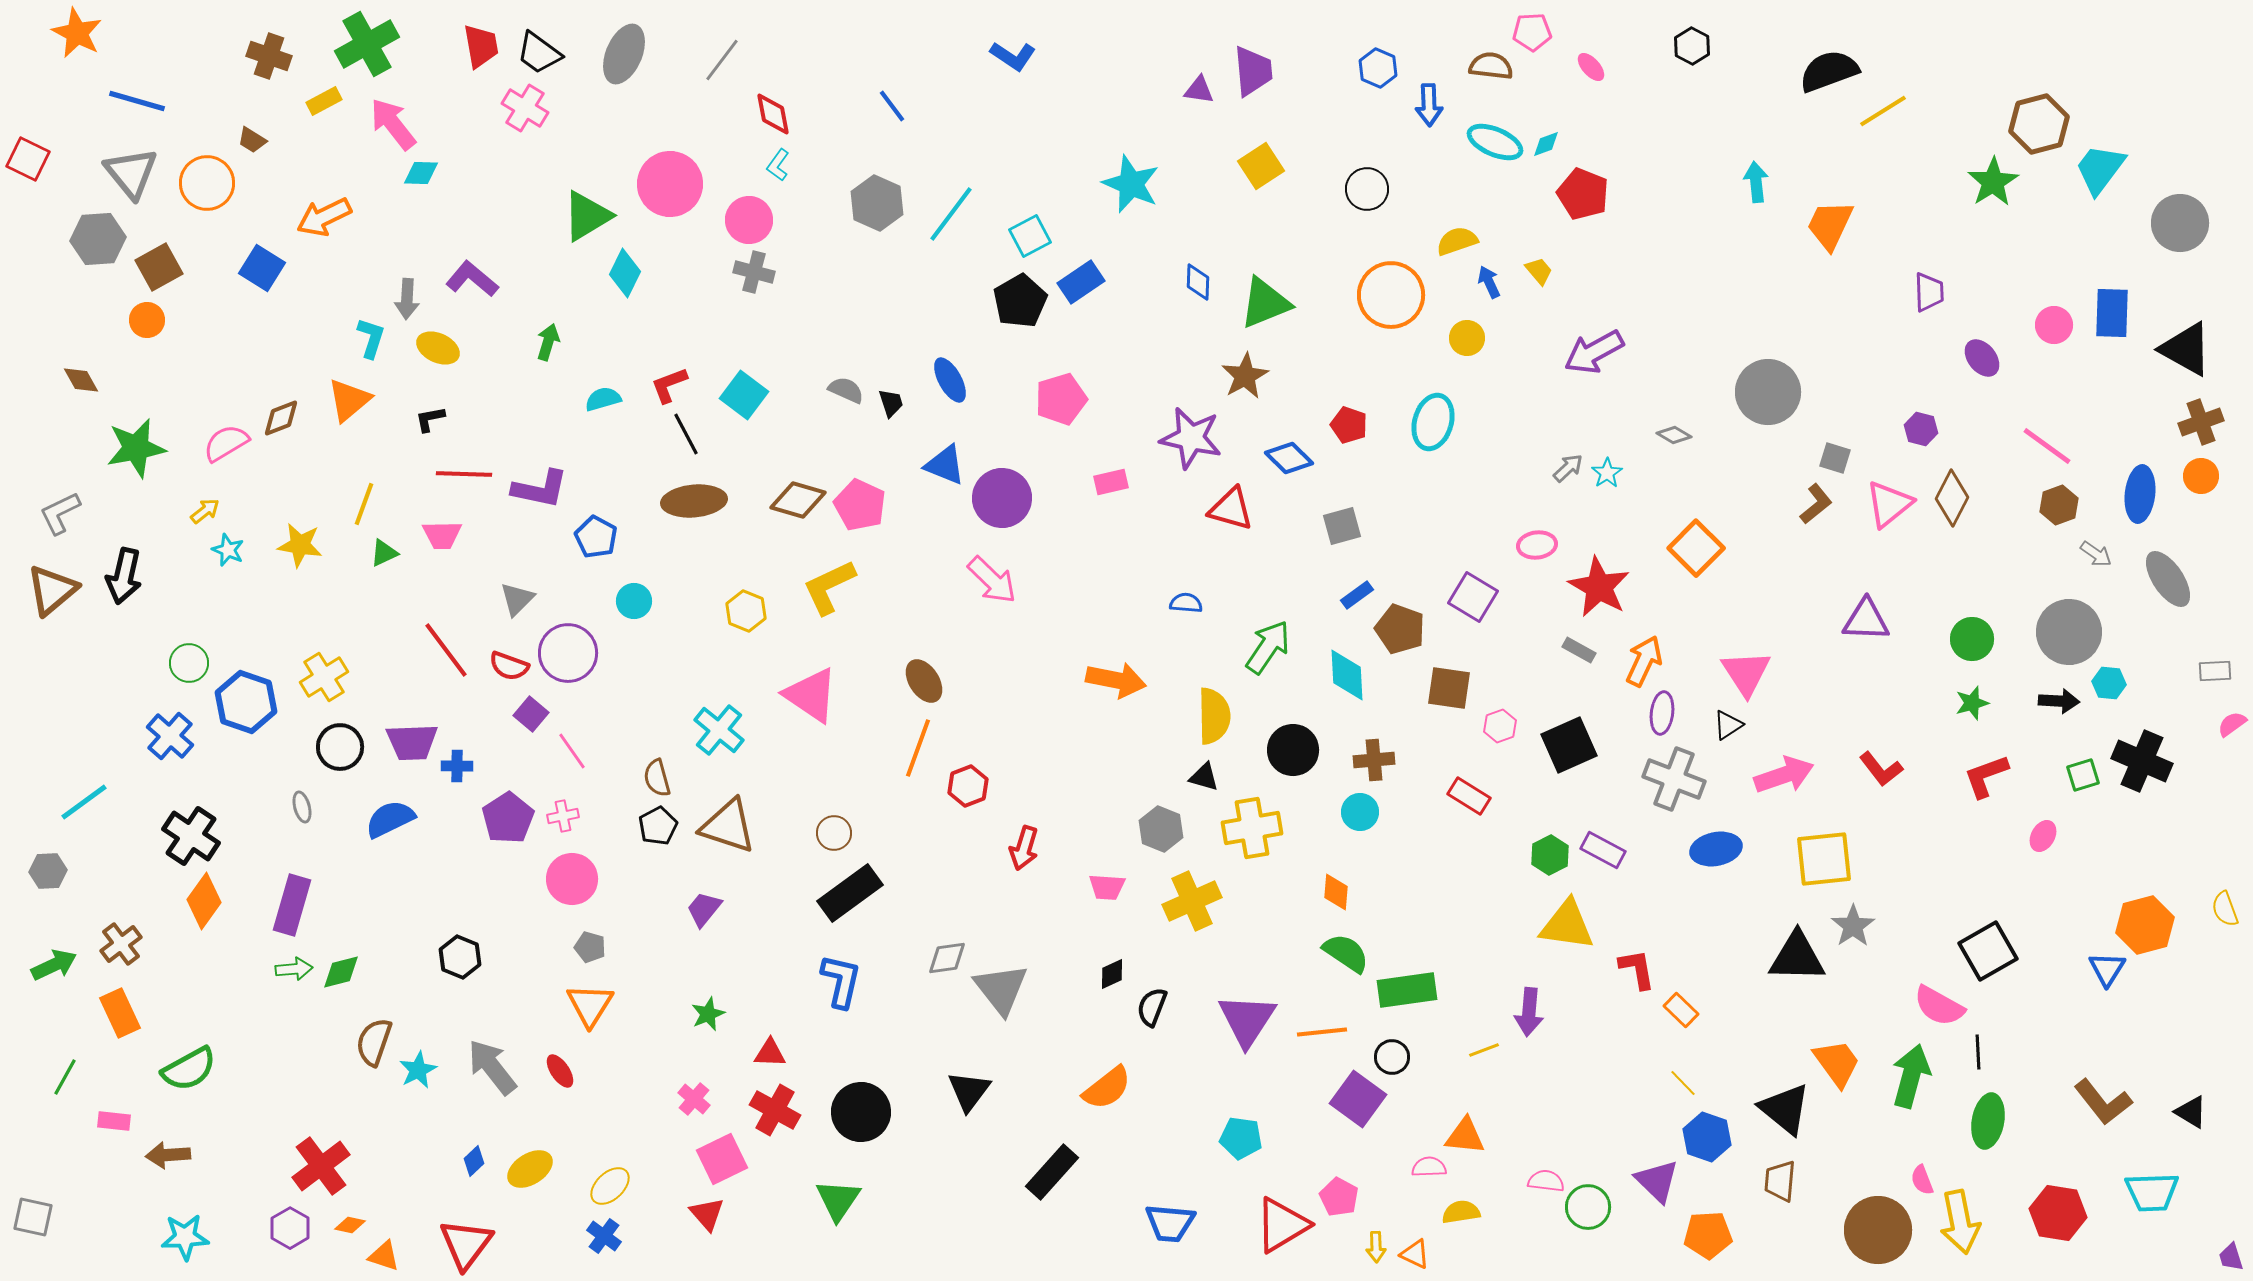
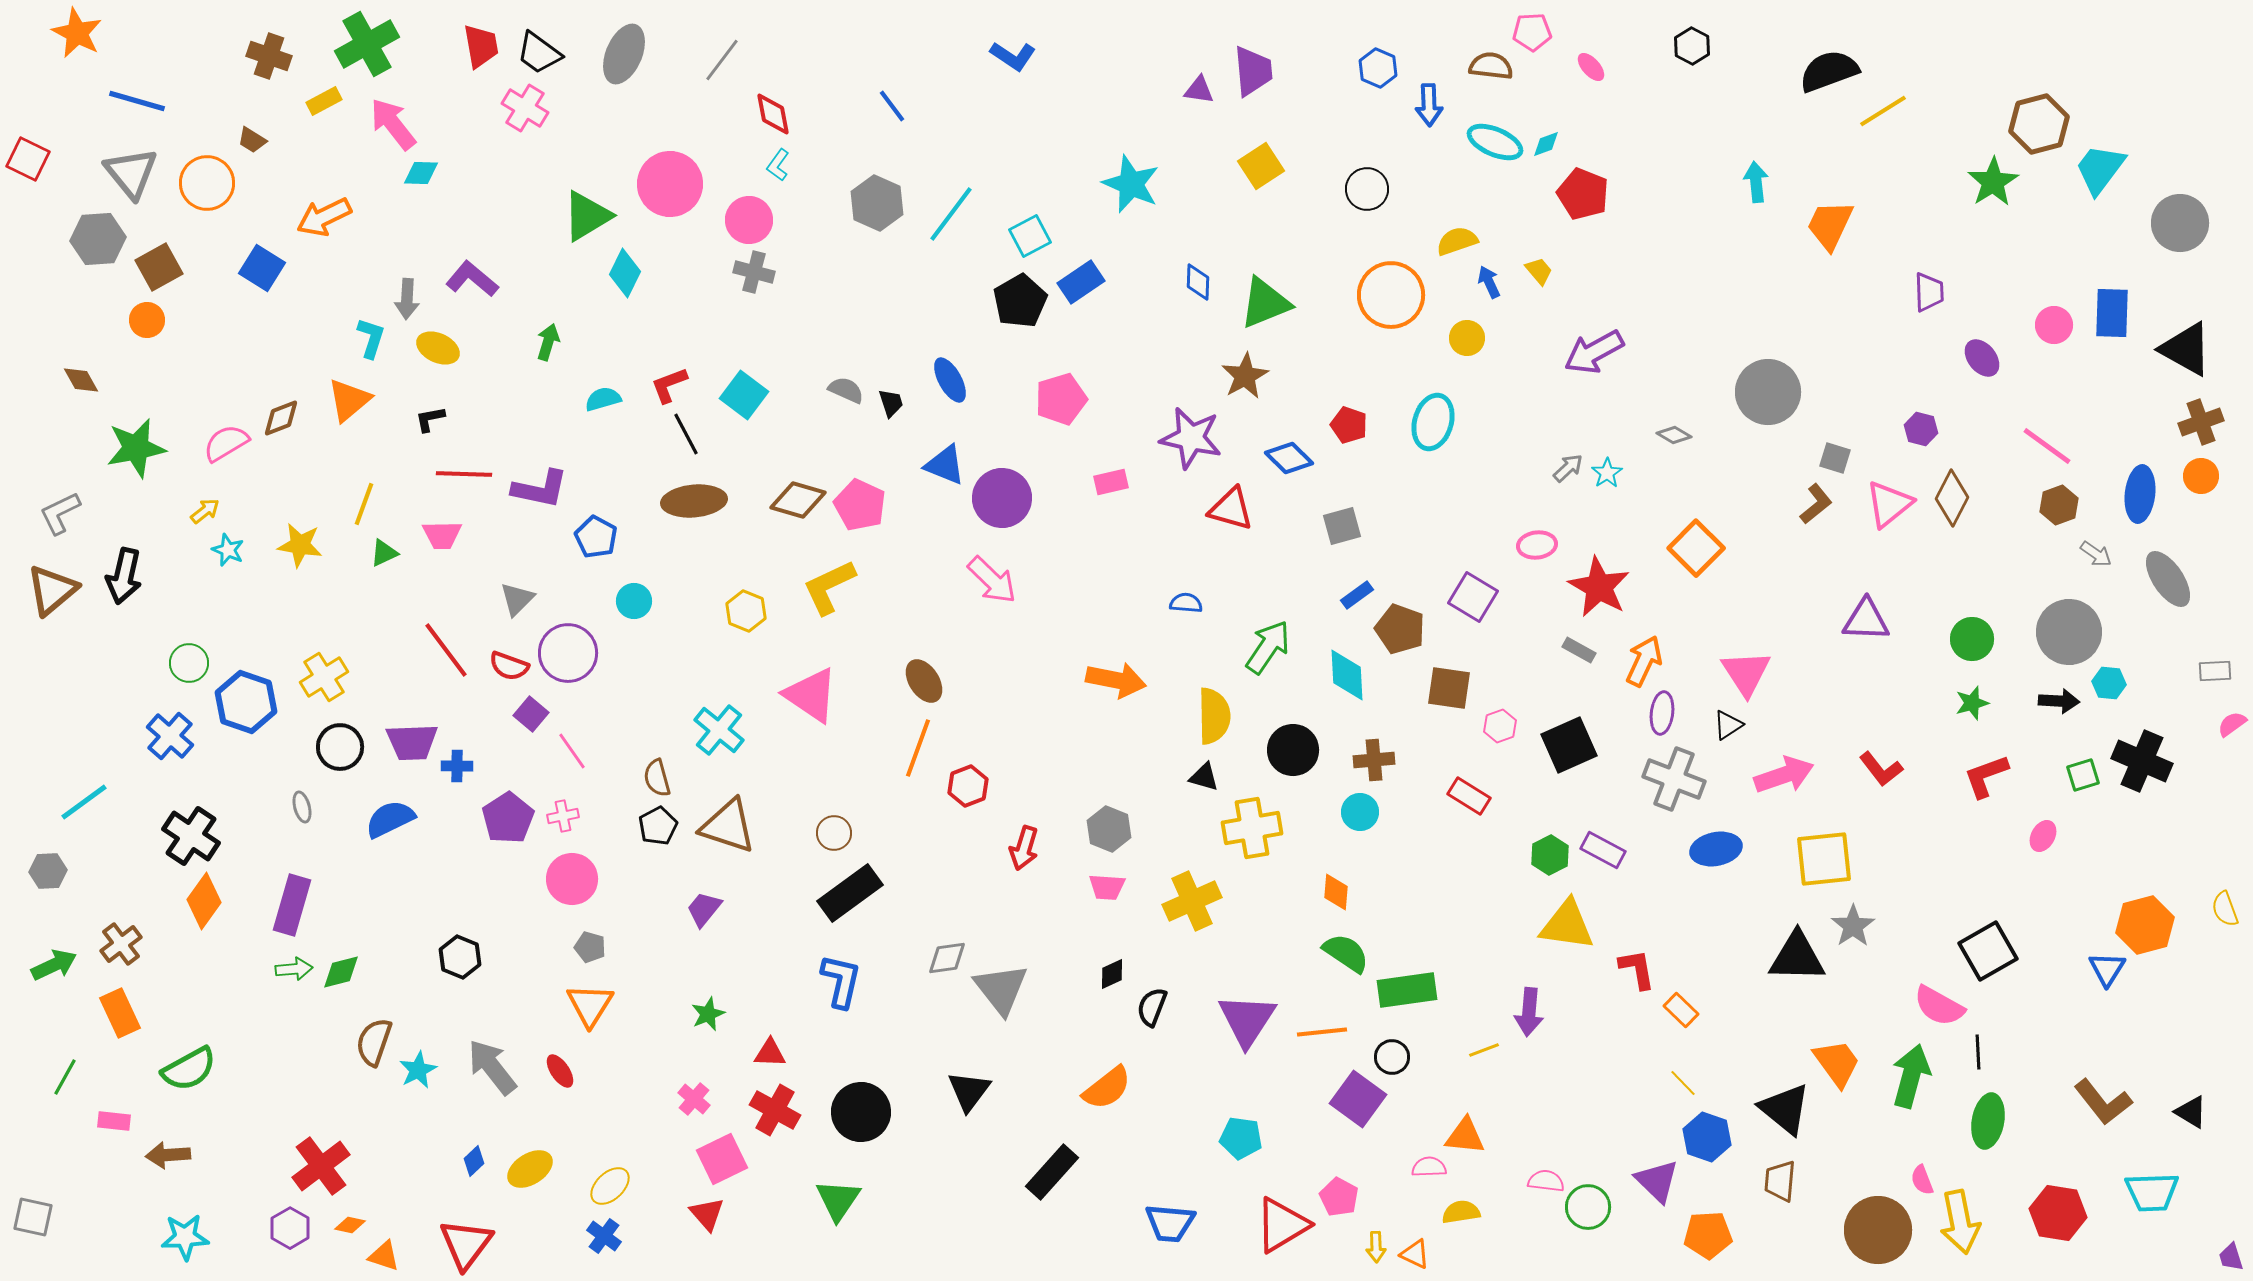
gray hexagon at (1161, 829): moved 52 px left
